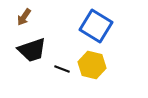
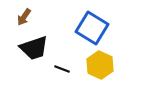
blue square: moved 4 px left, 2 px down
black trapezoid: moved 2 px right, 2 px up
yellow hexagon: moved 8 px right; rotated 12 degrees clockwise
